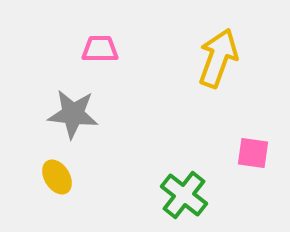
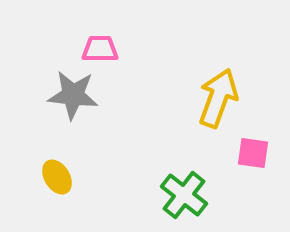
yellow arrow: moved 40 px down
gray star: moved 19 px up
